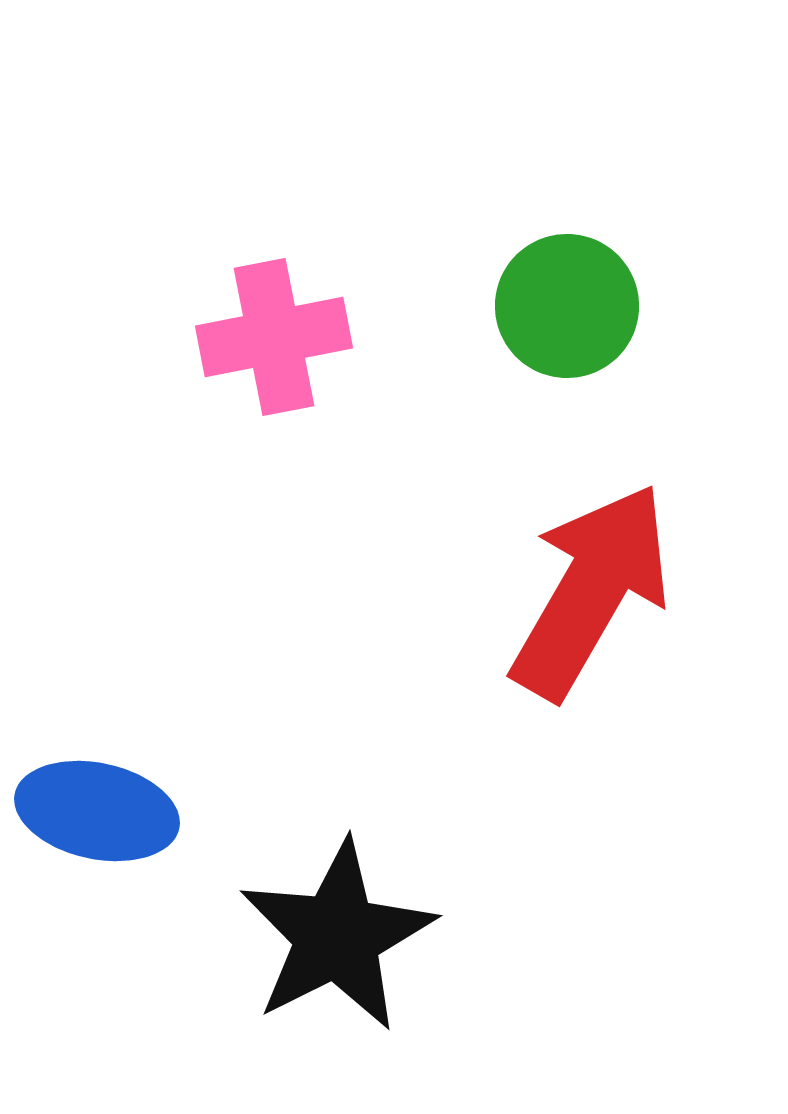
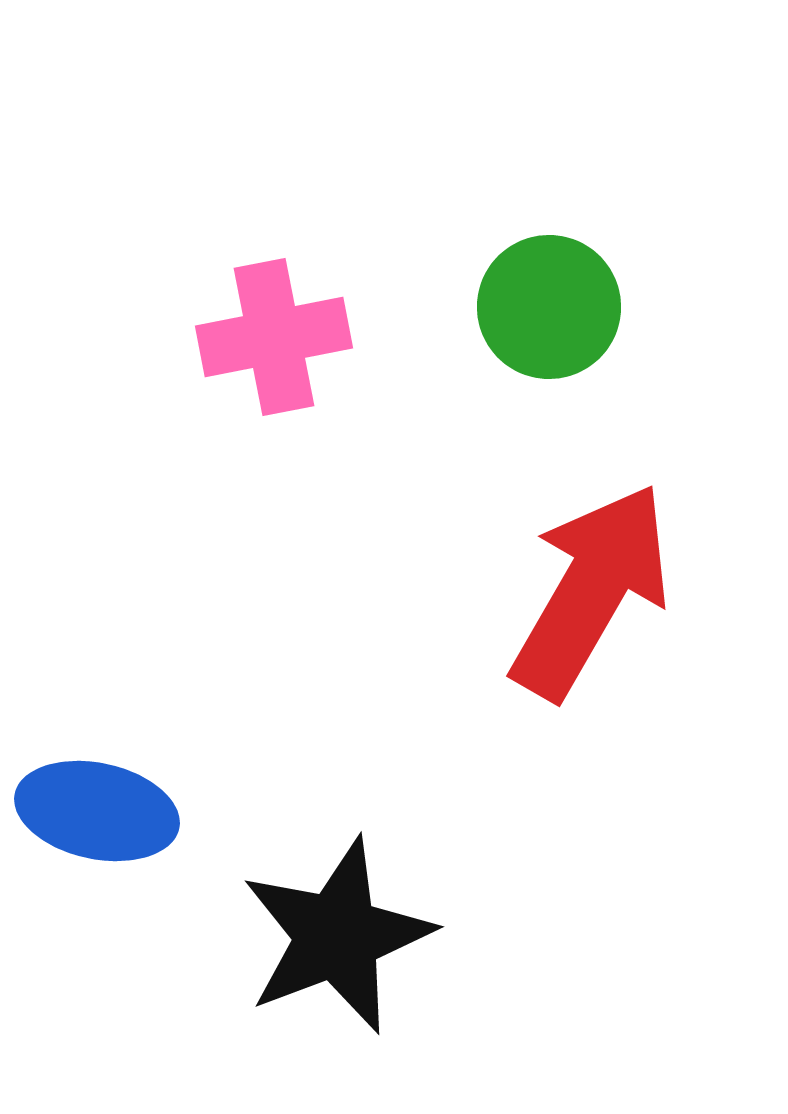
green circle: moved 18 px left, 1 px down
black star: rotated 6 degrees clockwise
